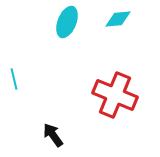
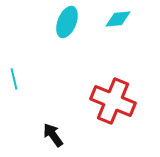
red cross: moved 2 px left, 6 px down
